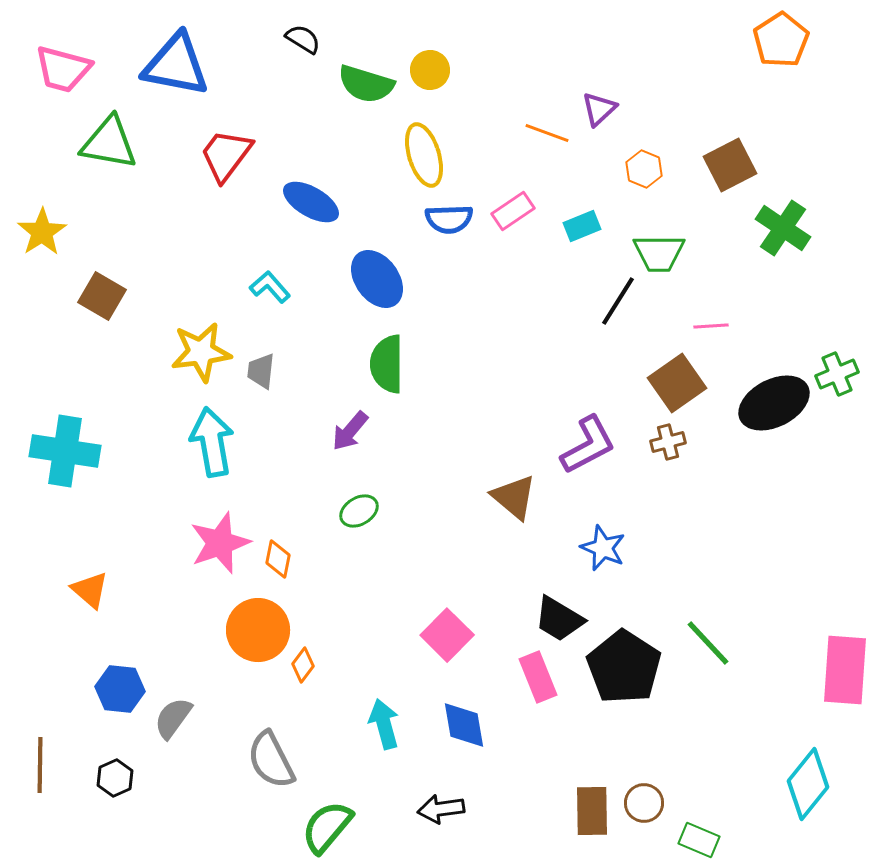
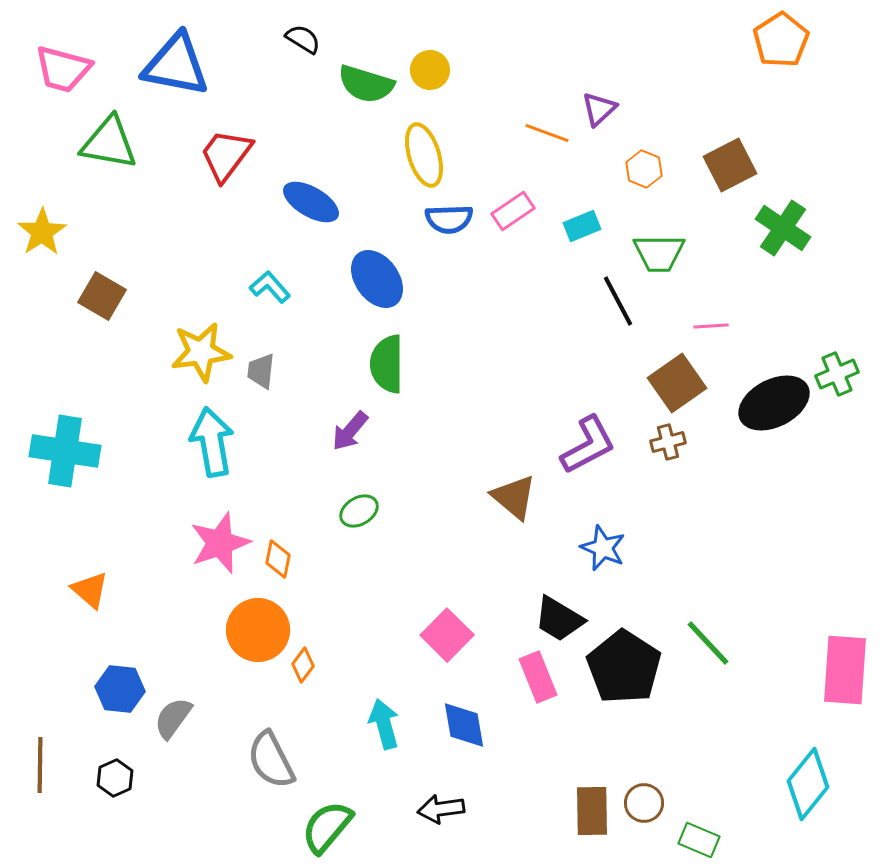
black line at (618, 301): rotated 60 degrees counterclockwise
